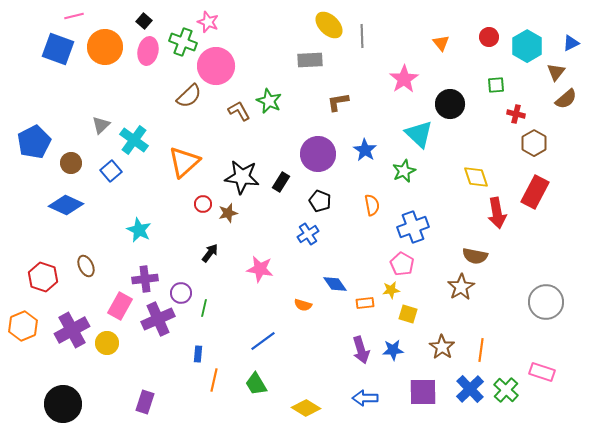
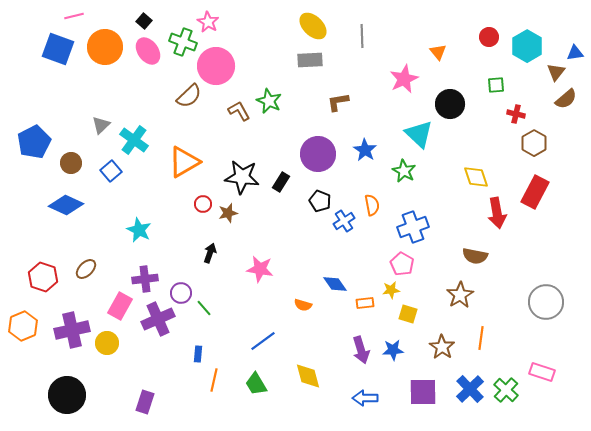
pink star at (208, 22): rotated 10 degrees clockwise
yellow ellipse at (329, 25): moved 16 px left, 1 px down
orange triangle at (441, 43): moved 3 px left, 9 px down
blue triangle at (571, 43): moved 4 px right, 10 px down; rotated 18 degrees clockwise
pink ellipse at (148, 51): rotated 48 degrees counterclockwise
pink star at (404, 79): rotated 8 degrees clockwise
orange triangle at (184, 162): rotated 12 degrees clockwise
green star at (404, 171): rotated 20 degrees counterclockwise
blue cross at (308, 234): moved 36 px right, 13 px up
black arrow at (210, 253): rotated 18 degrees counterclockwise
brown ellipse at (86, 266): moved 3 px down; rotated 70 degrees clockwise
brown star at (461, 287): moved 1 px left, 8 px down
green line at (204, 308): rotated 54 degrees counterclockwise
purple cross at (72, 330): rotated 16 degrees clockwise
orange line at (481, 350): moved 12 px up
black circle at (63, 404): moved 4 px right, 9 px up
yellow diamond at (306, 408): moved 2 px right, 32 px up; rotated 44 degrees clockwise
